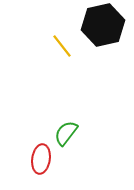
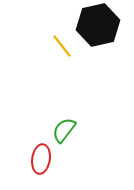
black hexagon: moved 5 px left
green semicircle: moved 2 px left, 3 px up
